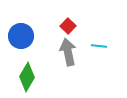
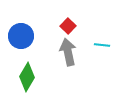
cyan line: moved 3 px right, 1 px up
